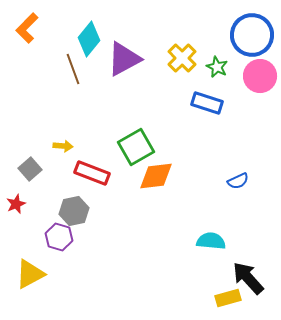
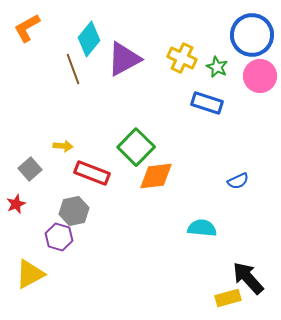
orange L-shape: rotated 16 degrees clockwise
yellow cross: rotated 20 degrees counterclockwise
green square: rotated 15 degrees counterclockwise
cyan semicircle: moved 9 px left, 13 px up
